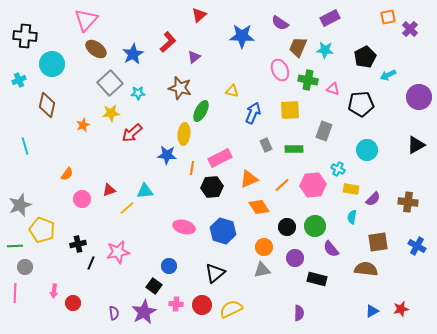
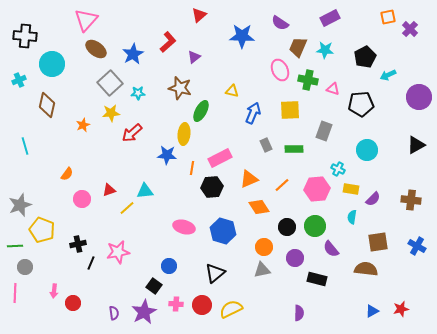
pink hexagon at (313, 185): moved 4 px right, 4 px down
brown cross at (408, 202): moved 3 px right, 2 px up
